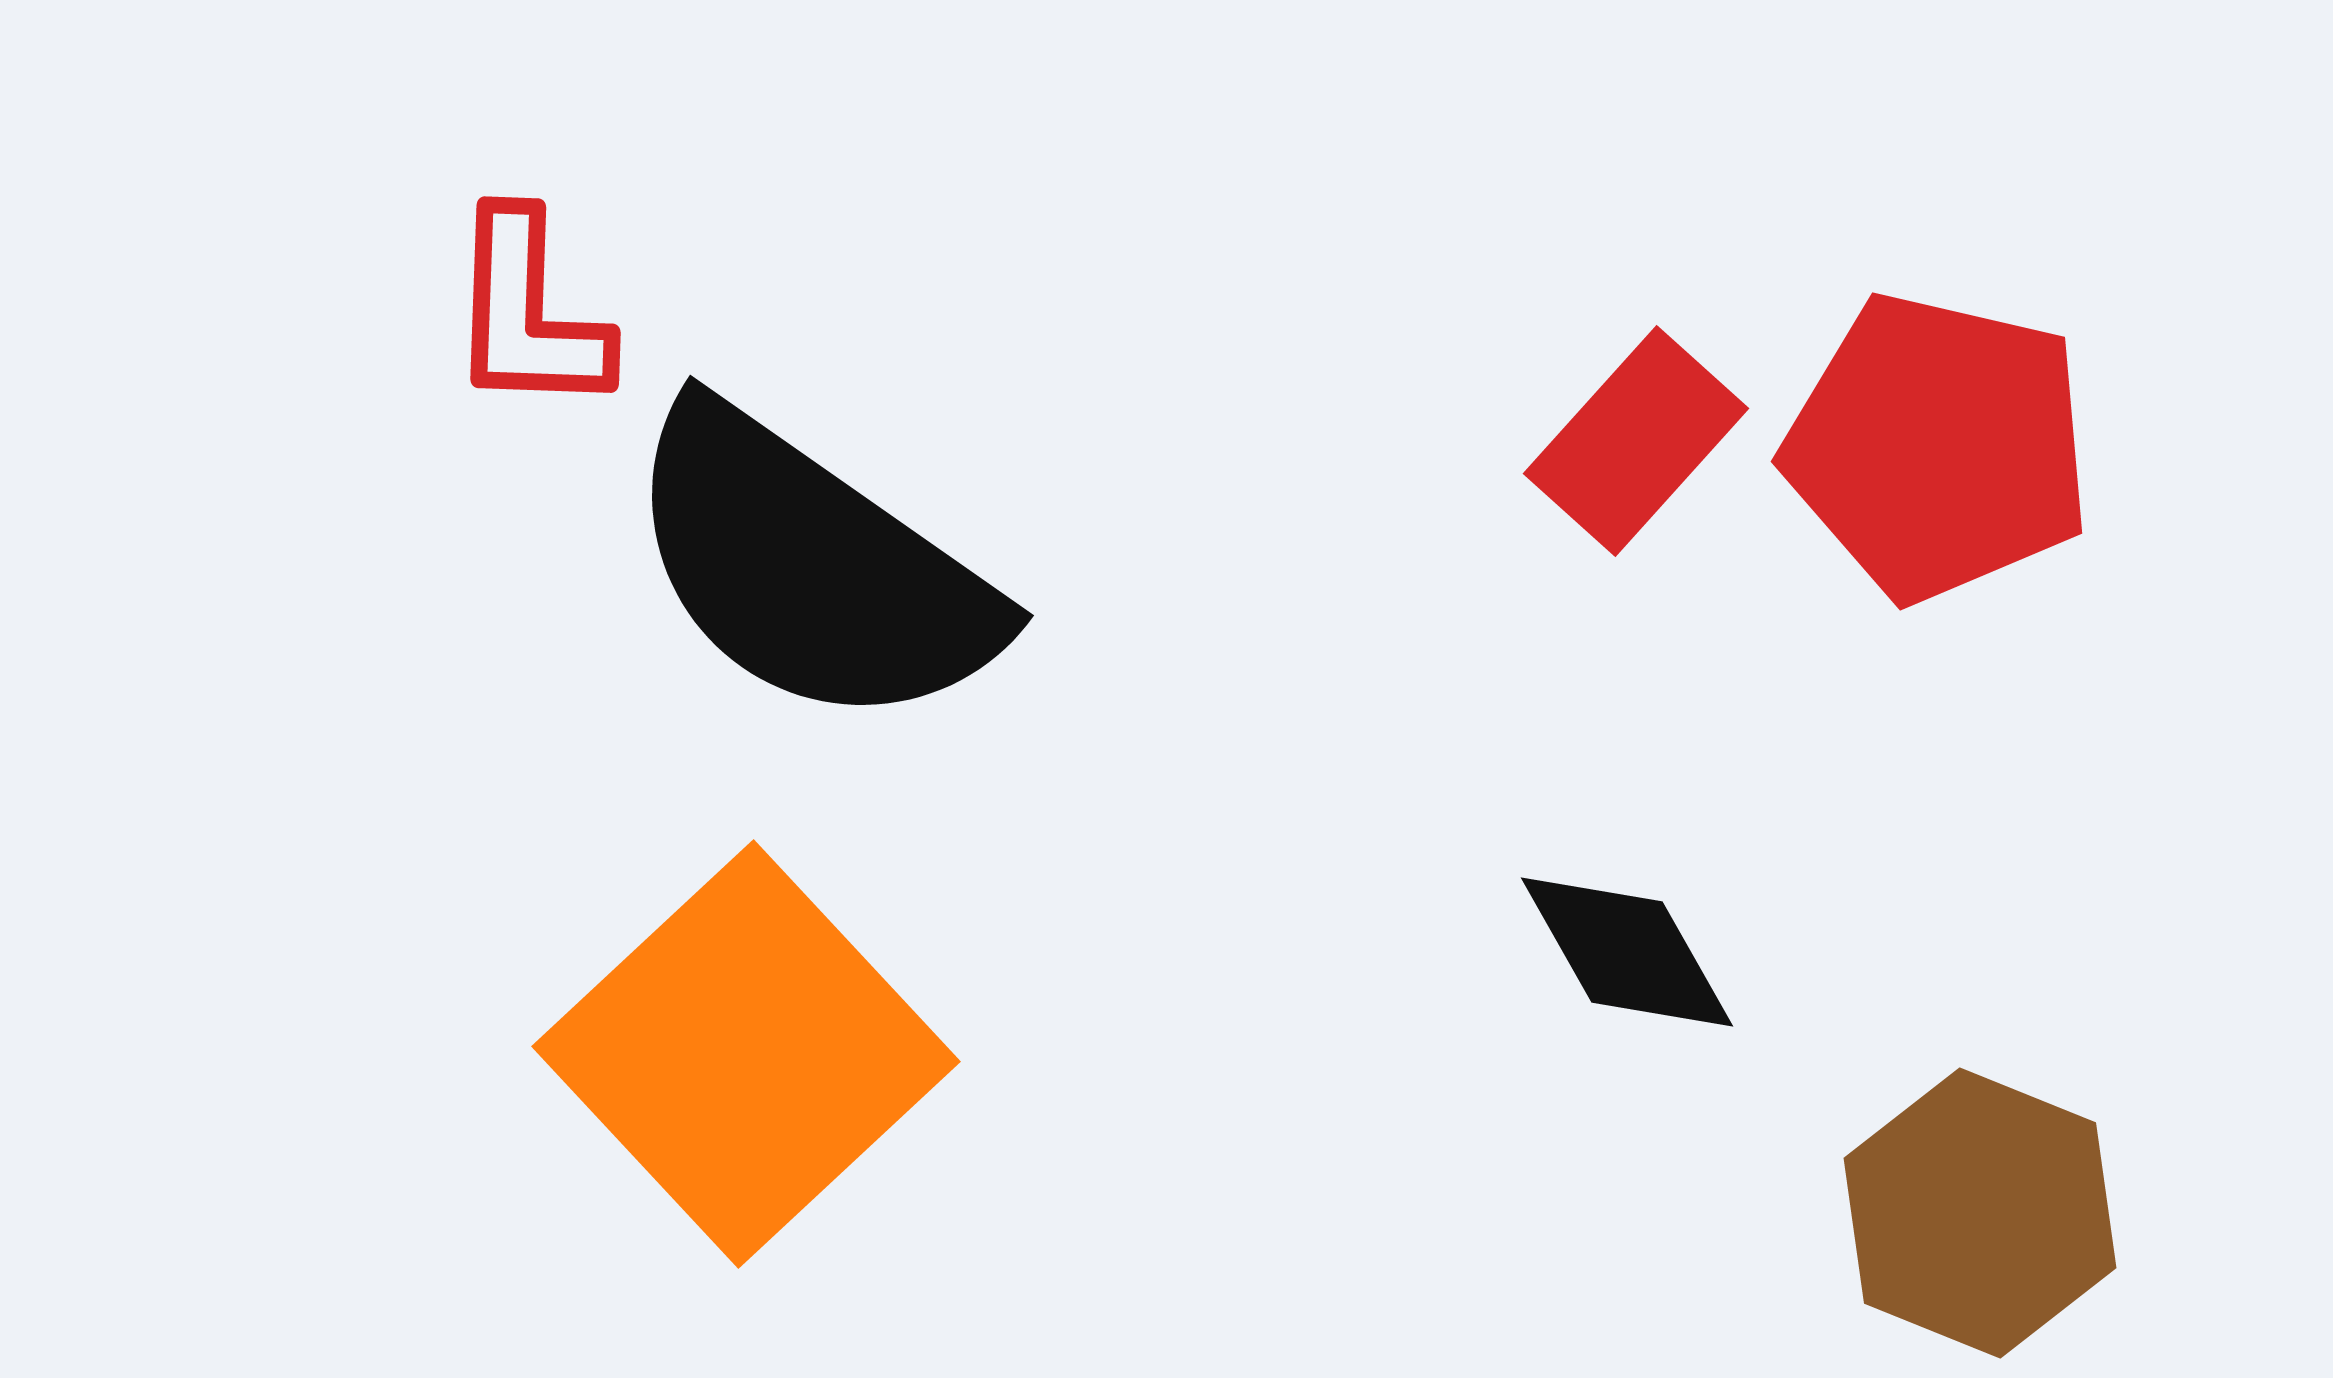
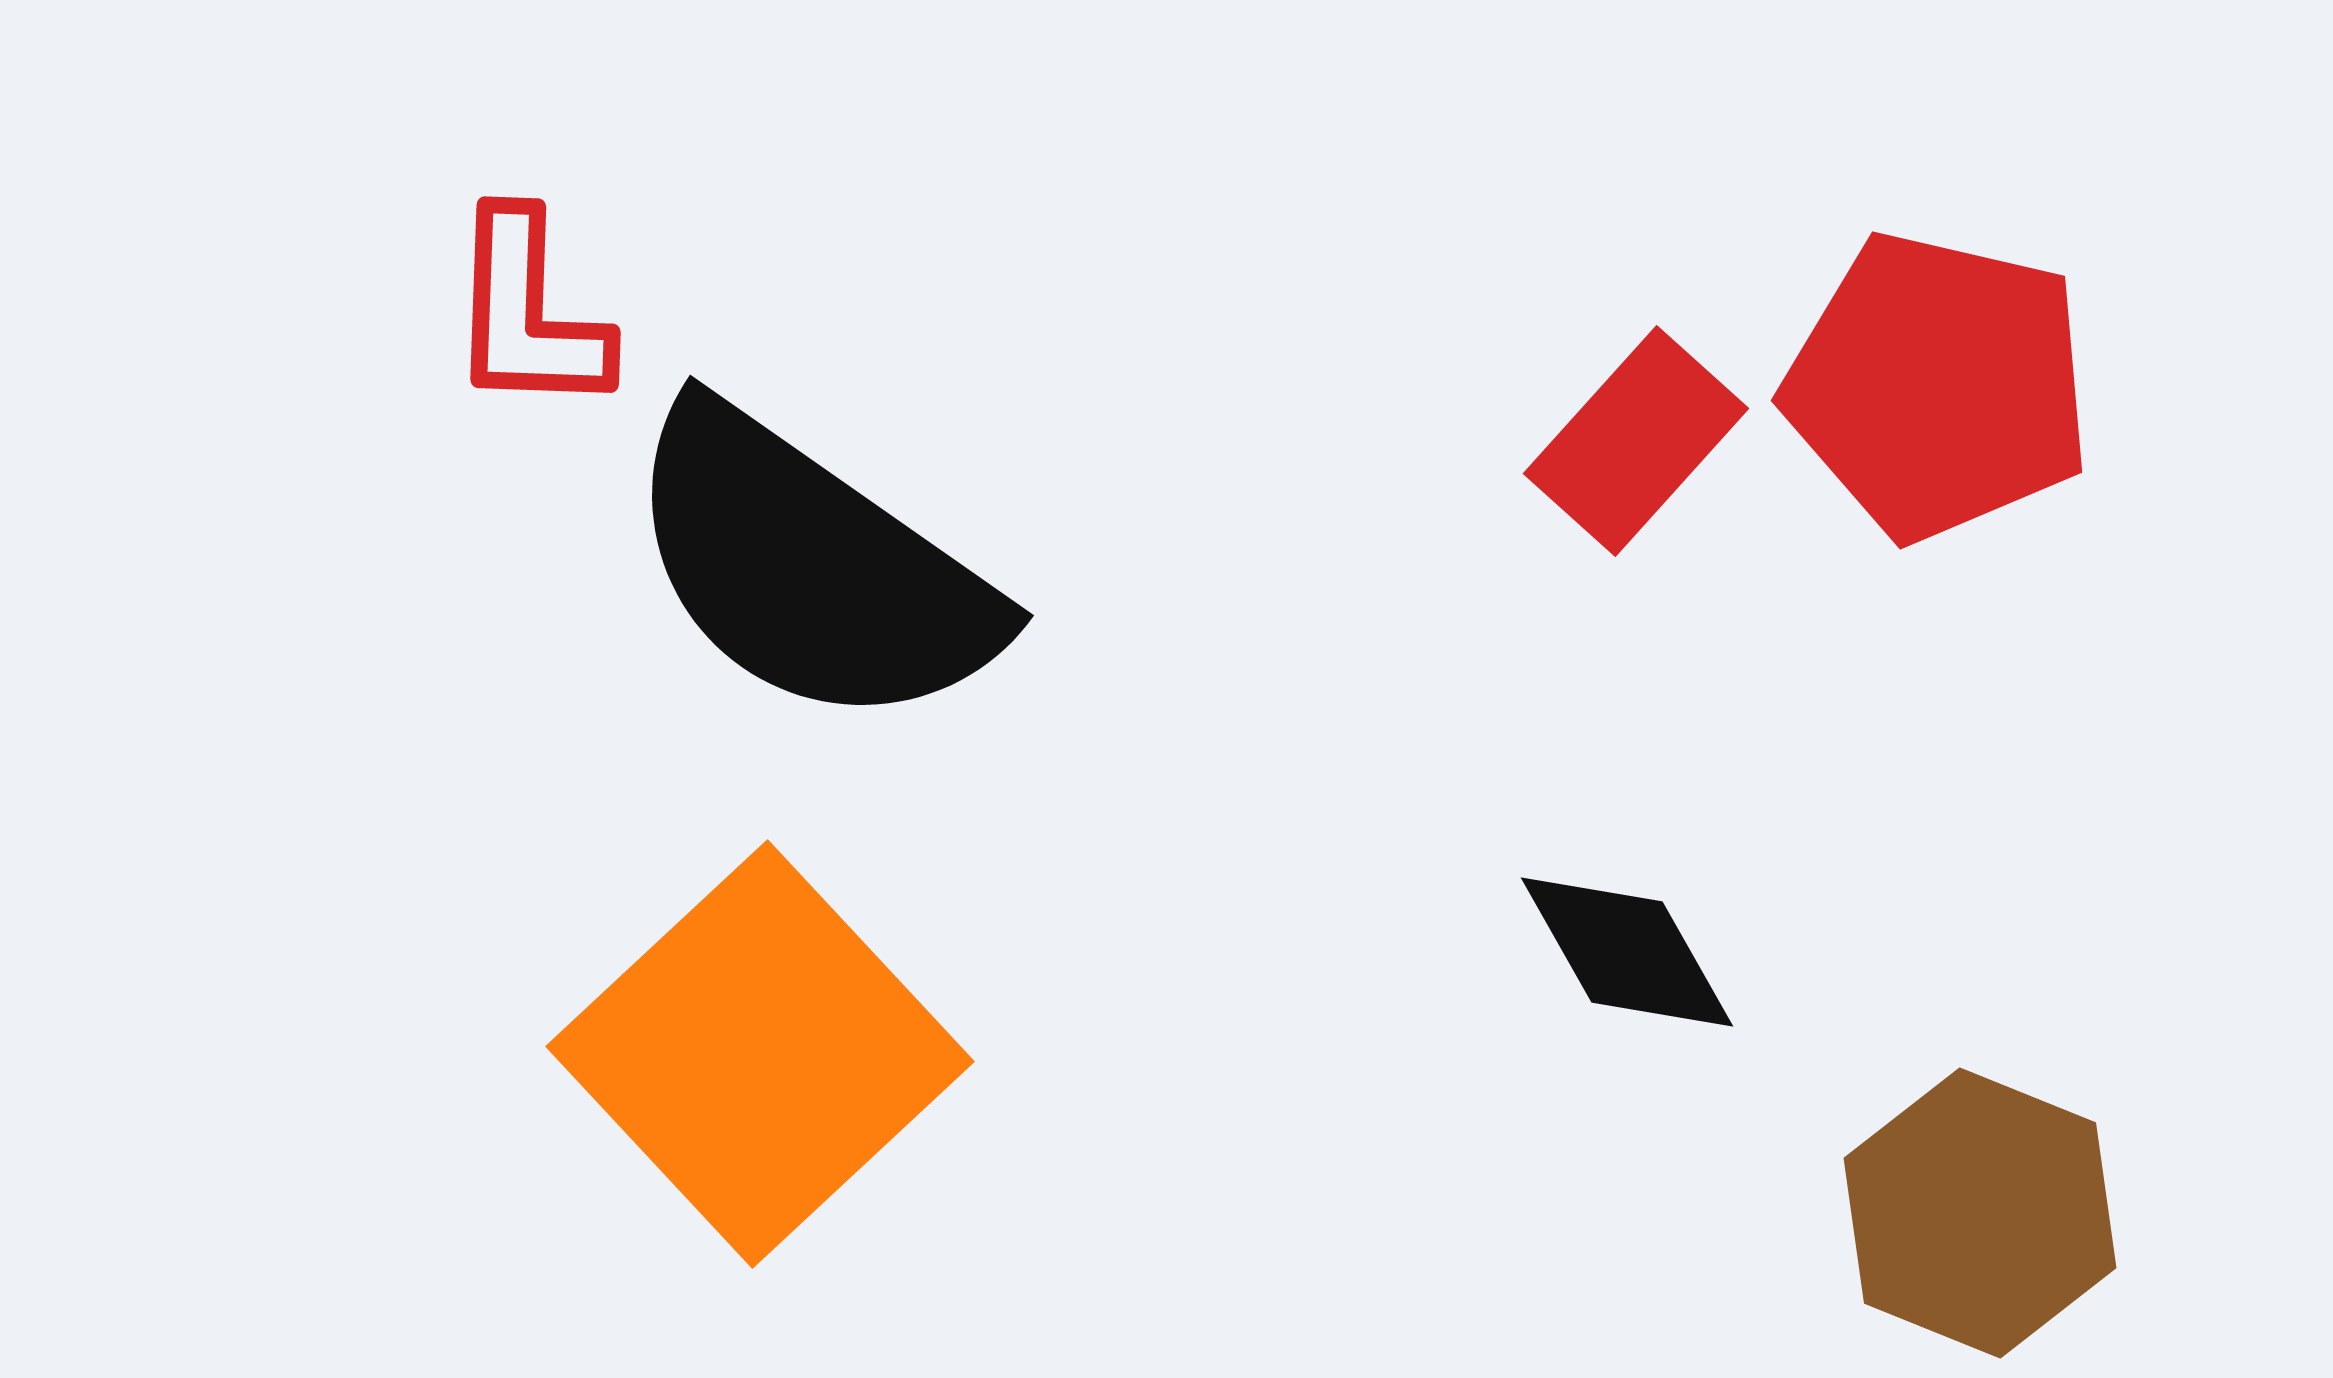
red pentagon: moved 61 px up
orange square: moved 14 px right
